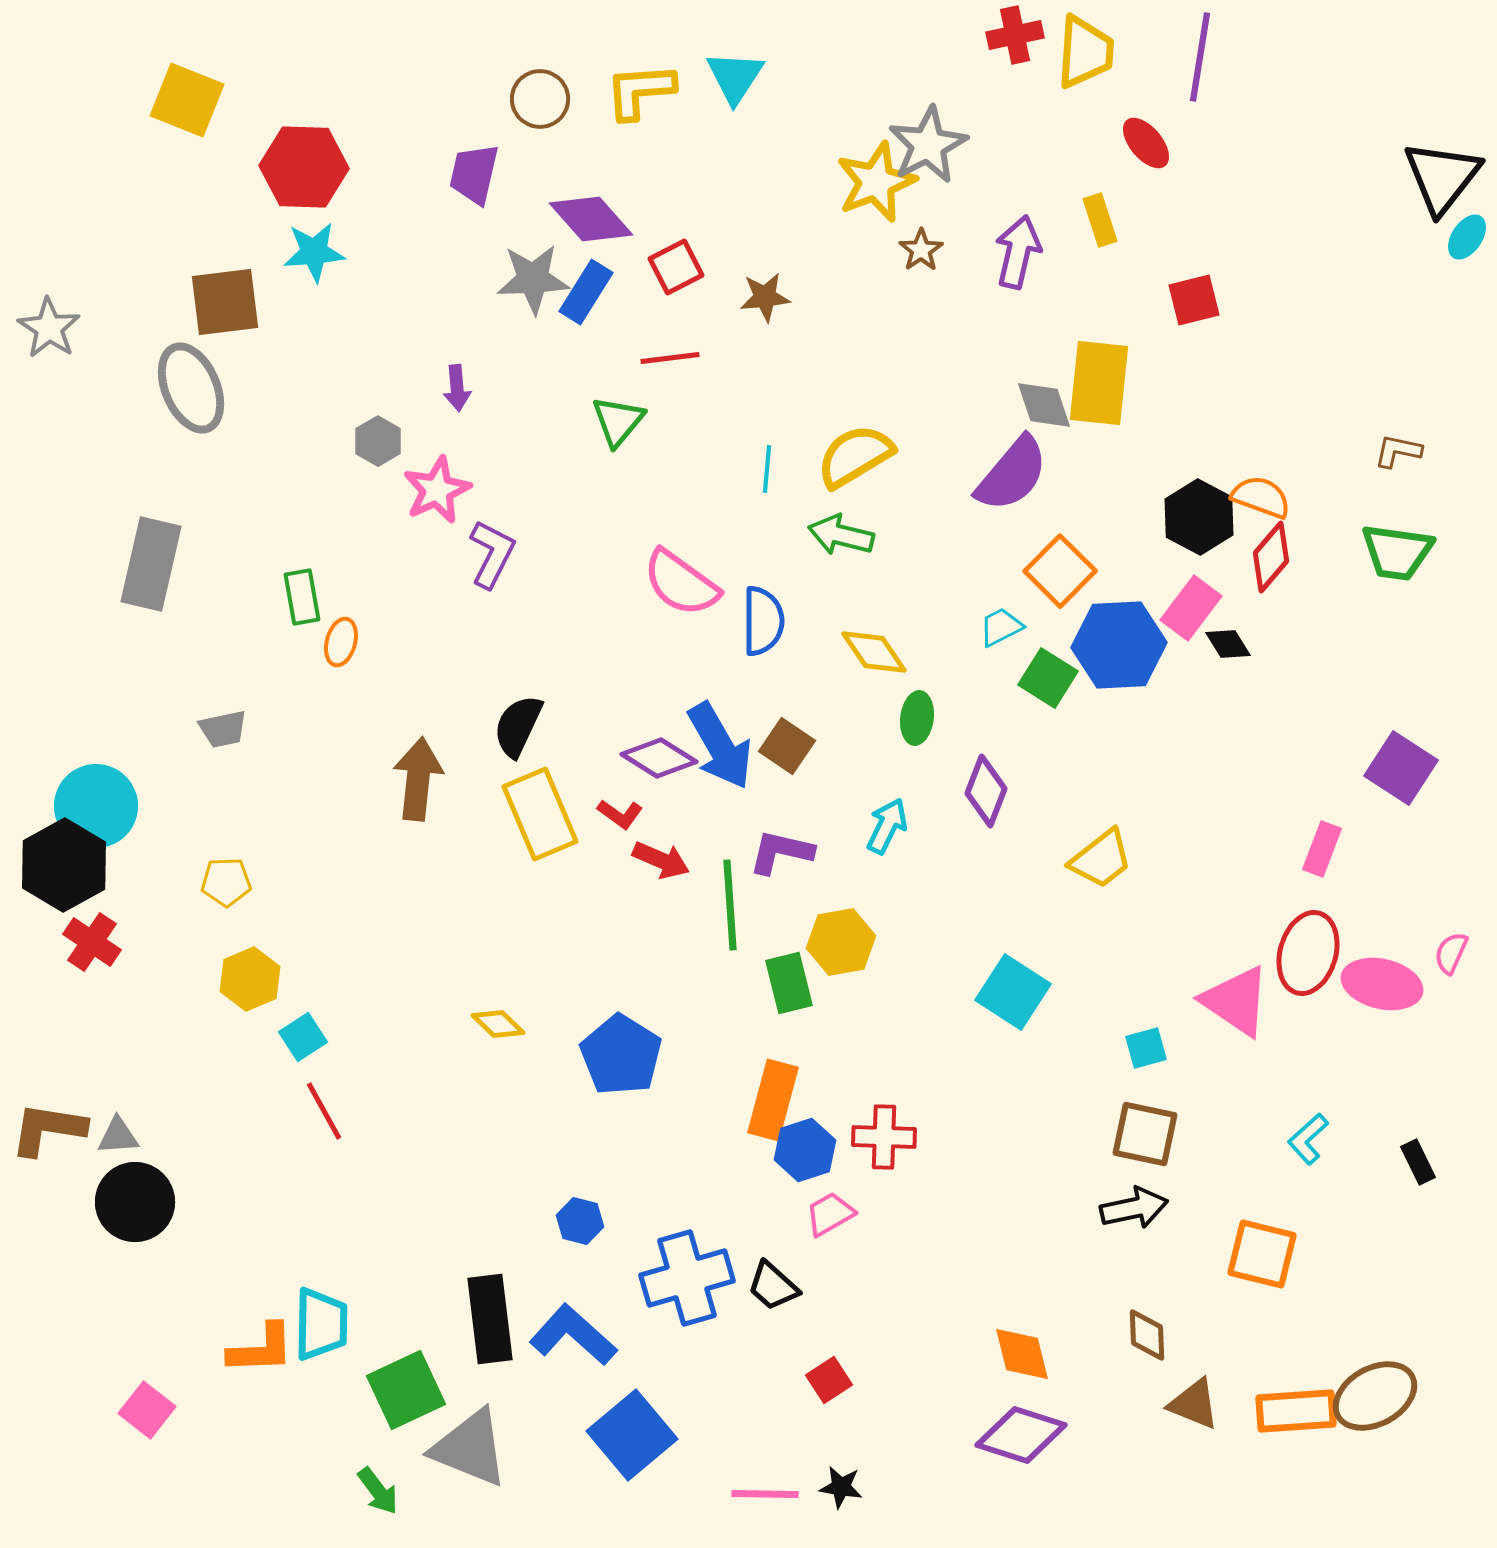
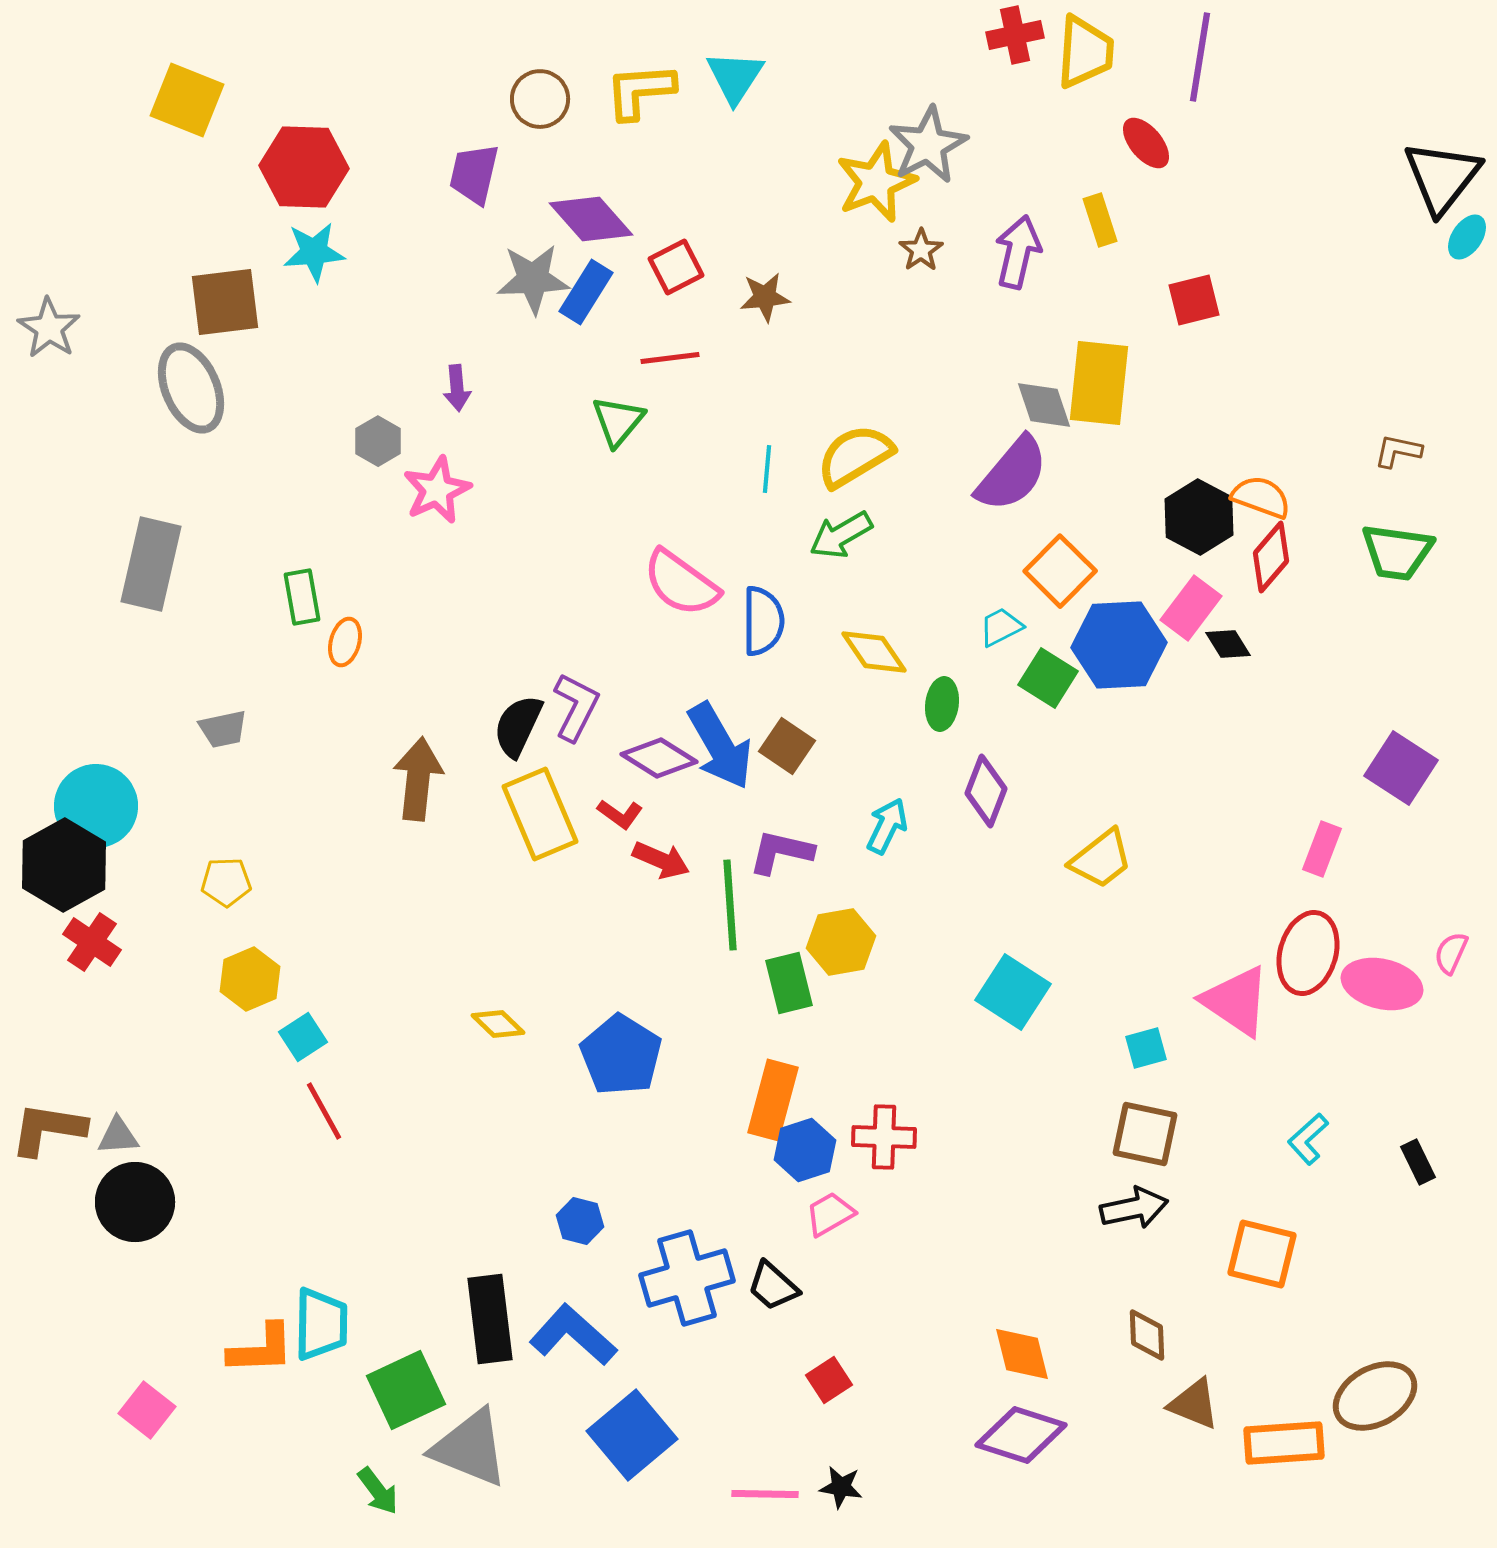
green arrow at (841, 535): rotated 44 degrees counterclockwise
purple L-shape at (492, 554): moved 84 px right, 153 px down
orange ellipse at (341, 642): moved 4 px right
green ellipse at (917, 718): moved 25 px right, 14 px up
orange rectangle at (1296, 1411): moved 12 px left, 32 px down
